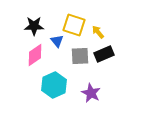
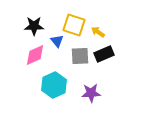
yellow arrow: rotated 16 degrees counterclockwise
pink diamond: rotated 10 degrees clockwise
purple star: rotated 30 degrees counterclockwise
